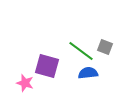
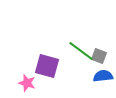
gray square: moved 6 px left, 9 px down
blue semicircle: moved 15 px right, 3 px down
pink star: moved 2 px right
